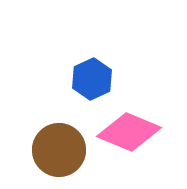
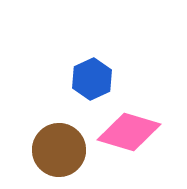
pink diamond: rotated 6 degrees counterclockwise
